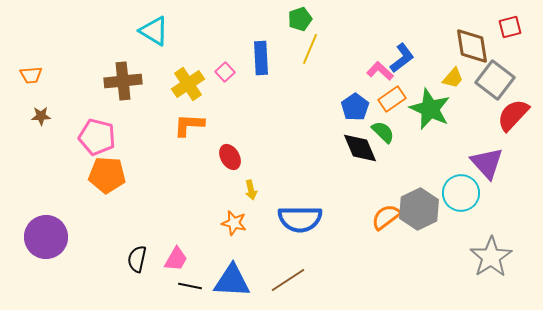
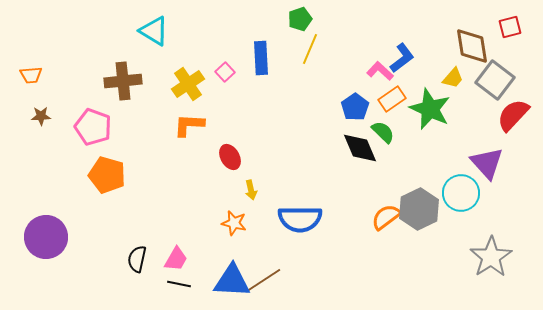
pink pentagon: moved 4 px left, 10 px up; rotated 6 degrees clockwise
orange pentagon: rotated 12 degrees clockwise
brown line: moved 24 px left
black line: moved 11 px left, 2 px up
